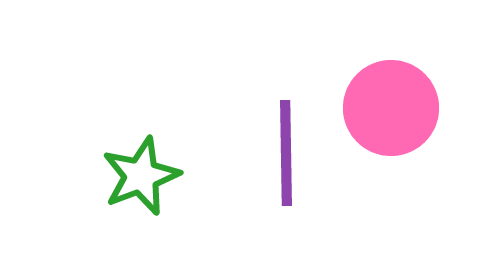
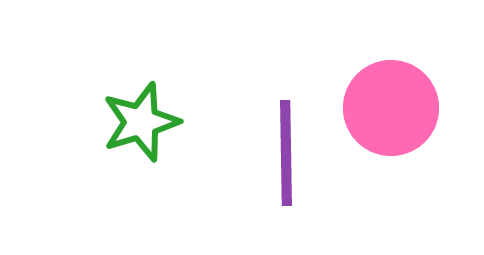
green star: moved 54 px up; rotated 4 degrees clockwise
